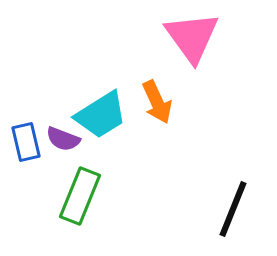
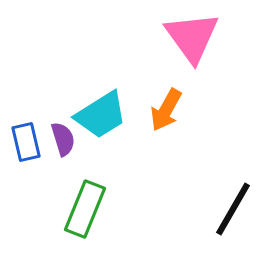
orange arrow: moved 9 px right, 8 px down; rotated 54 degrees clockwise
purple semicircle: rotated 128 degrees counterclockwise
green rectangle: moved 5 px right, 13 px down
black line: rotated 8 degrees clockwise
